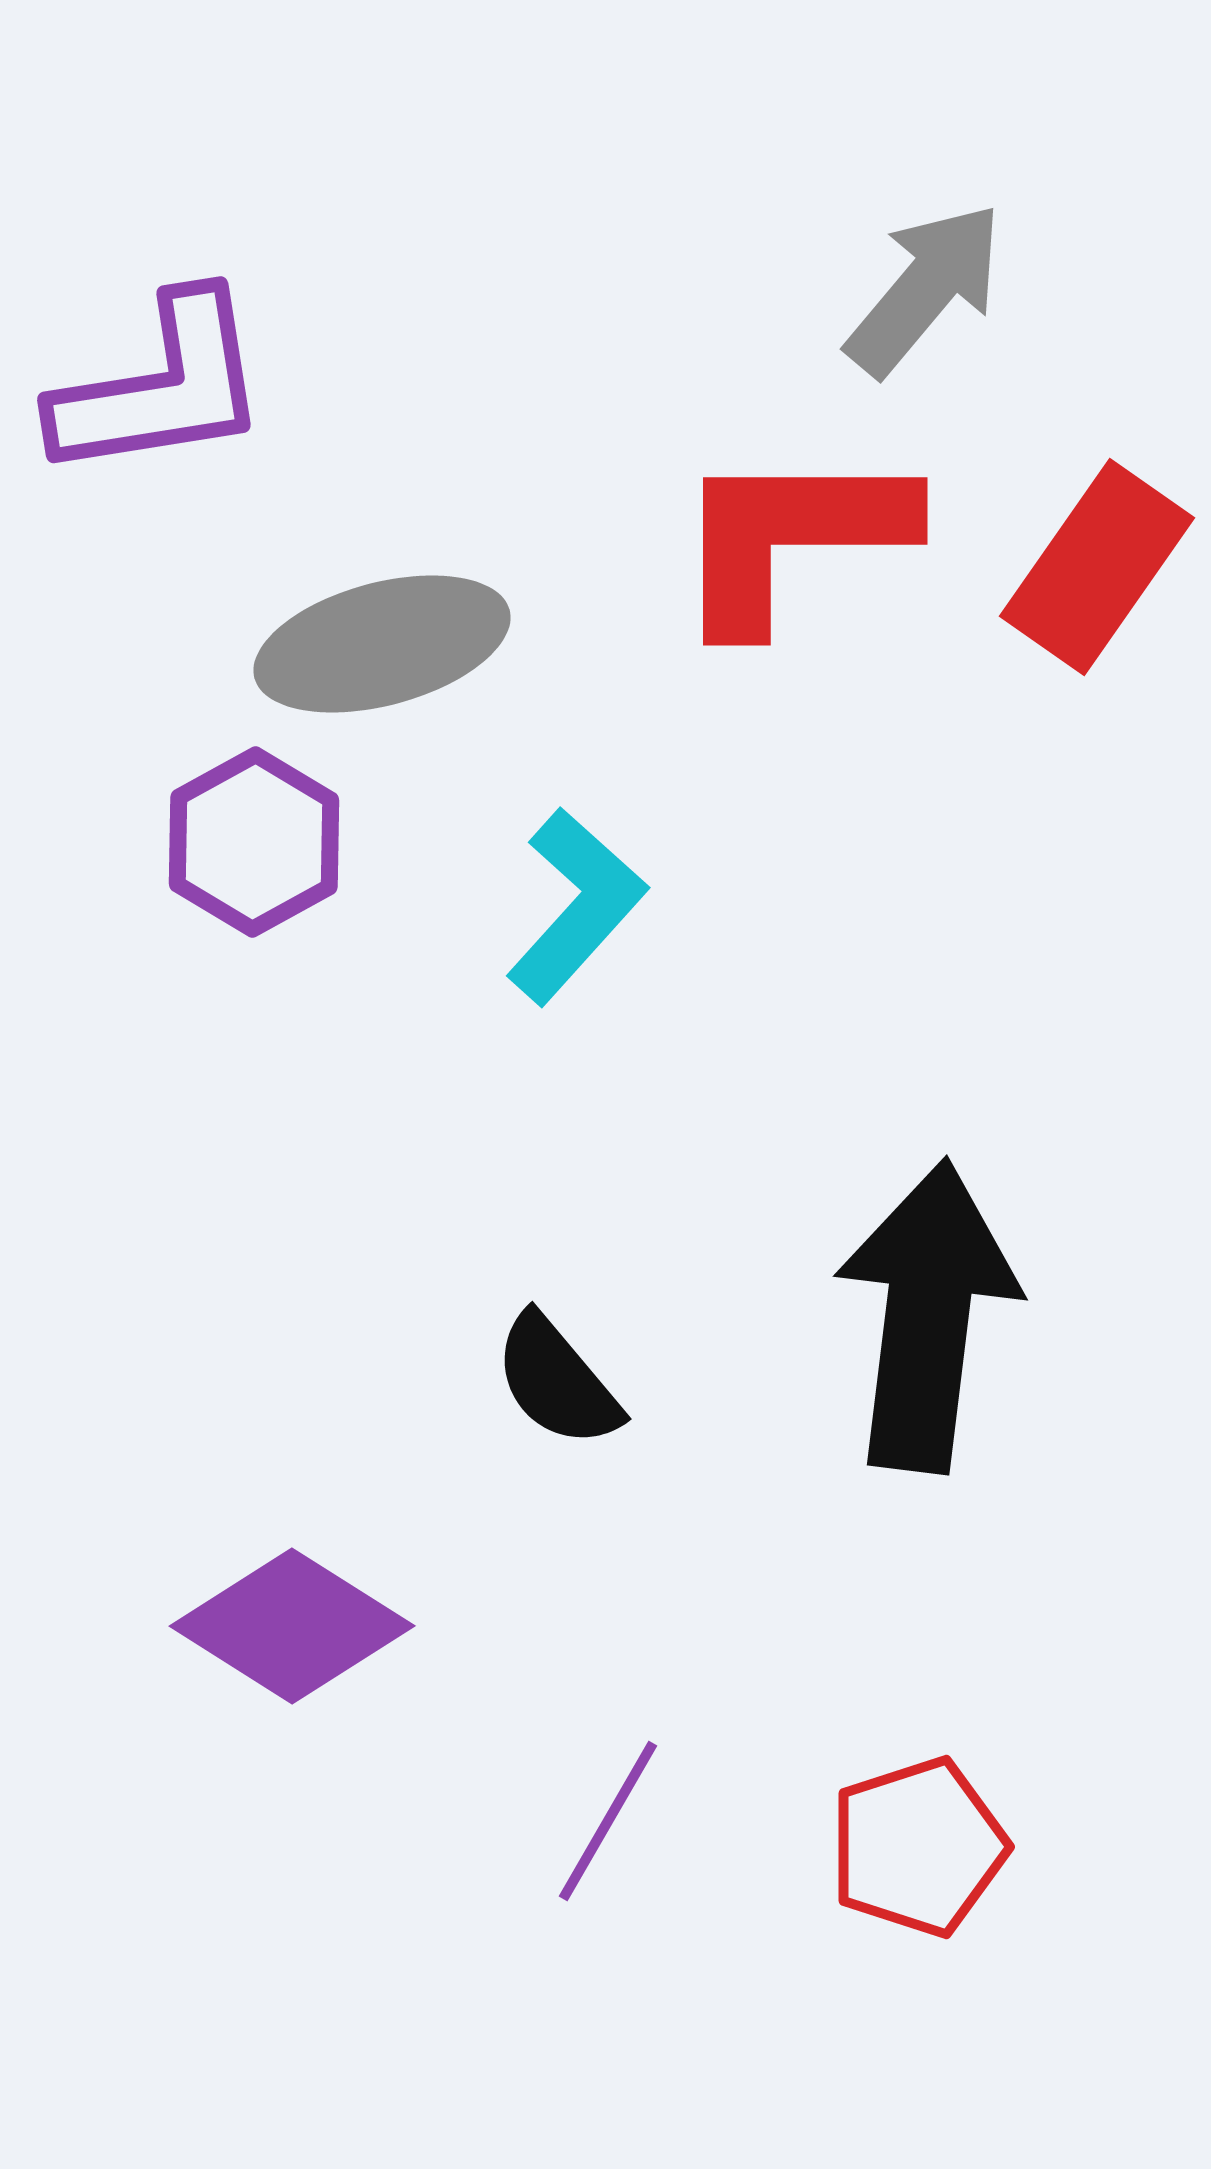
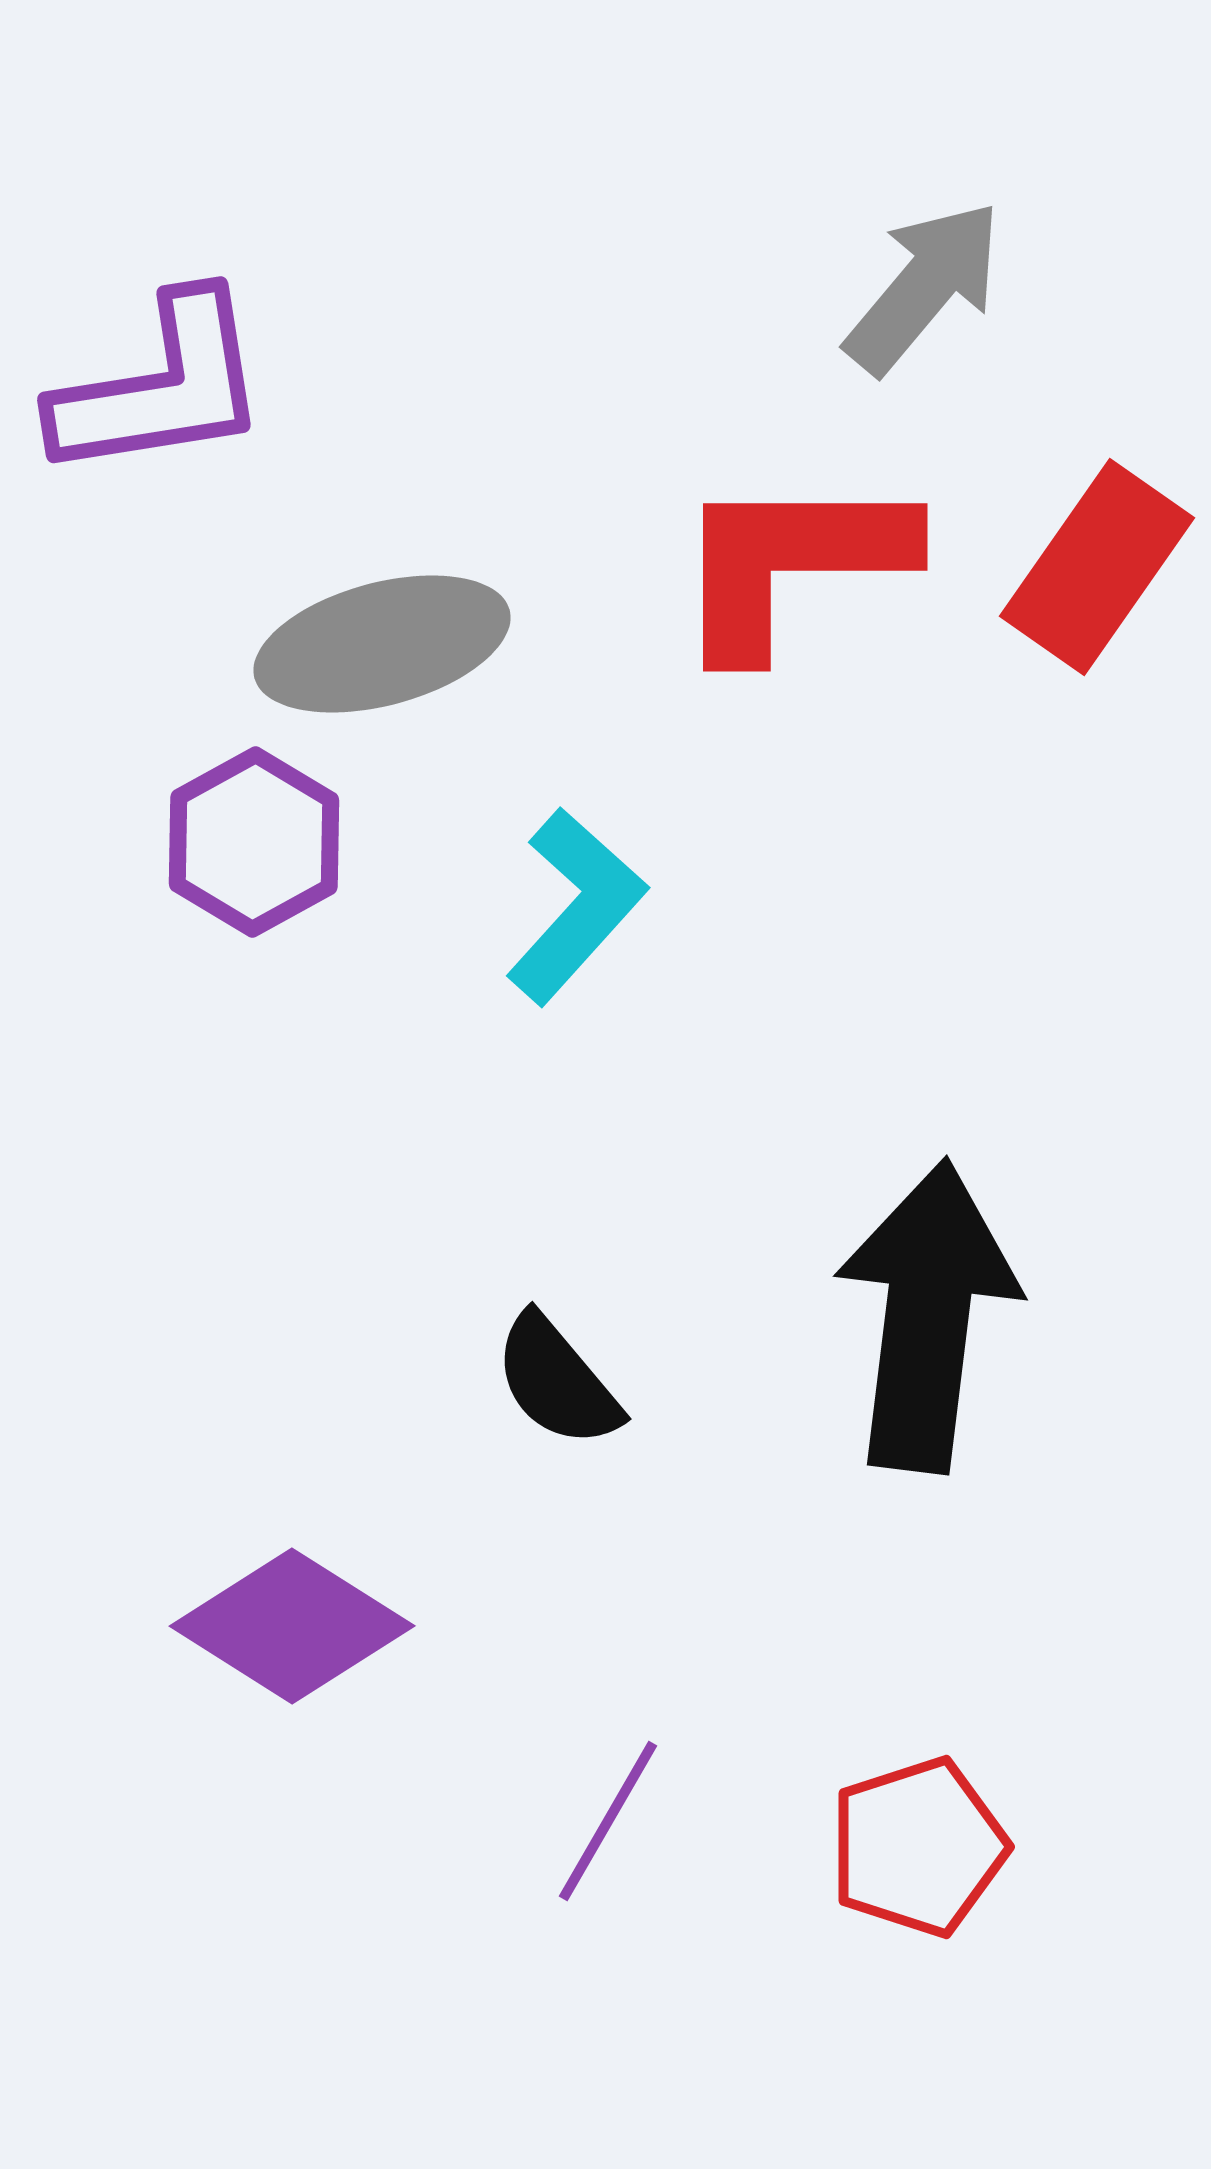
gray arrow: moved 1 px left, 2 px up
red L-shape: moved 26 px down
